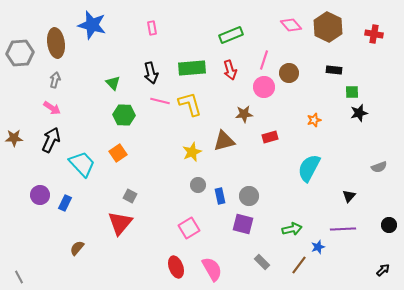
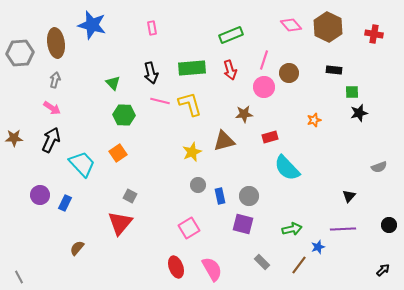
cyan semicircle at (309, 168): moved 22 px left; rotated 72 degrees counterclockwise
